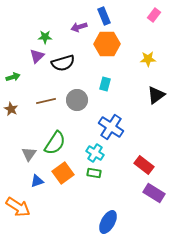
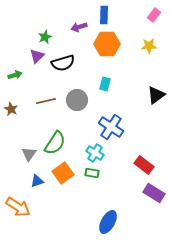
blue rectangle: moved 1 px up; rotated 24 degrees clockwise
green star: rotated 24 degrees counterclockwise
yellow star: moved 1 px right, 13 px up
green arrow: moved 2 px right, 2 px up
green rectangle: moved 2 px left
